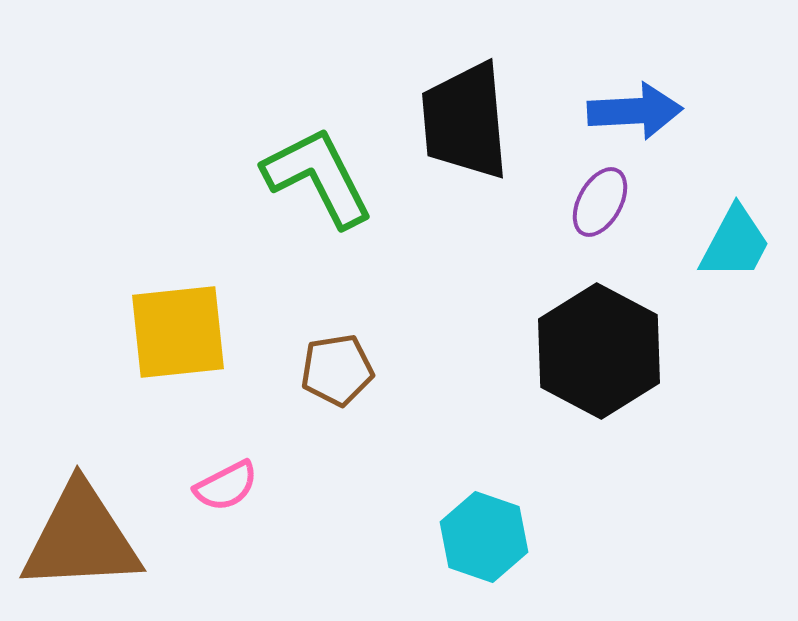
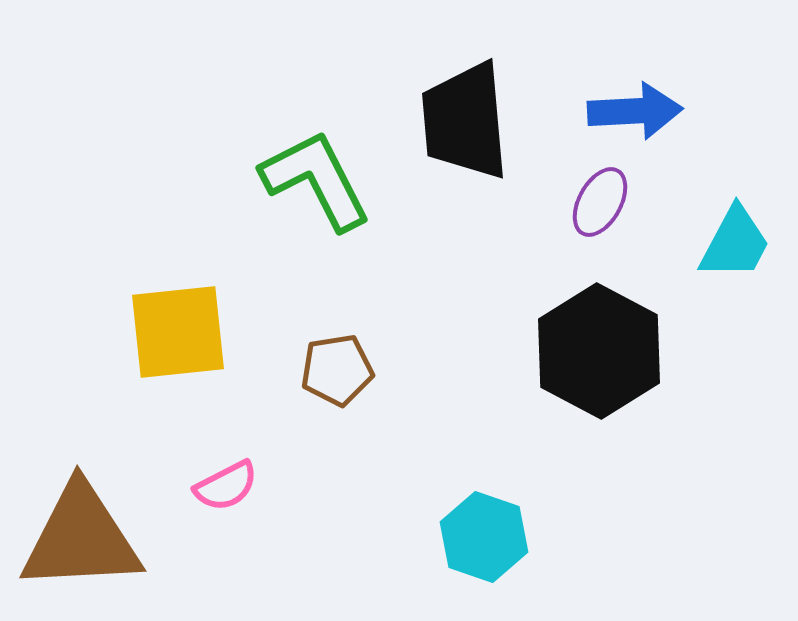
green L-shape: moved 2 px left, 3 px down
